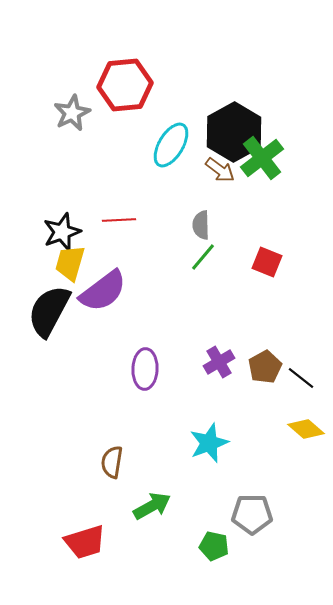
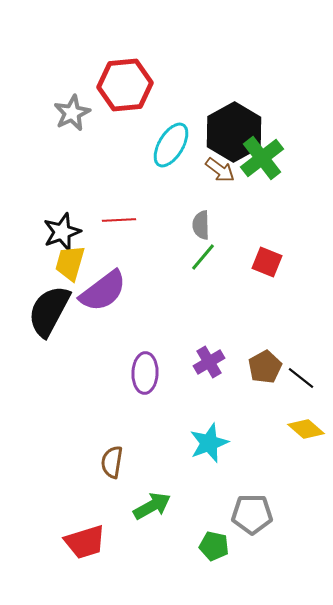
purple cross: moved 10 px left
purple ellipse: moved 4 px down
